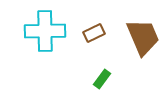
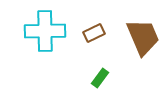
green rectangle: moved 2 px left, 1 px up
